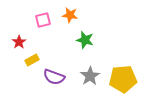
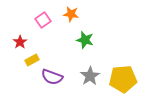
orange star: moved 1 px right, 1 px up
pink square: rotated 21 degrees counterclockwise
red star: moved 1 px right
purple semicircle: moved 2 px left
